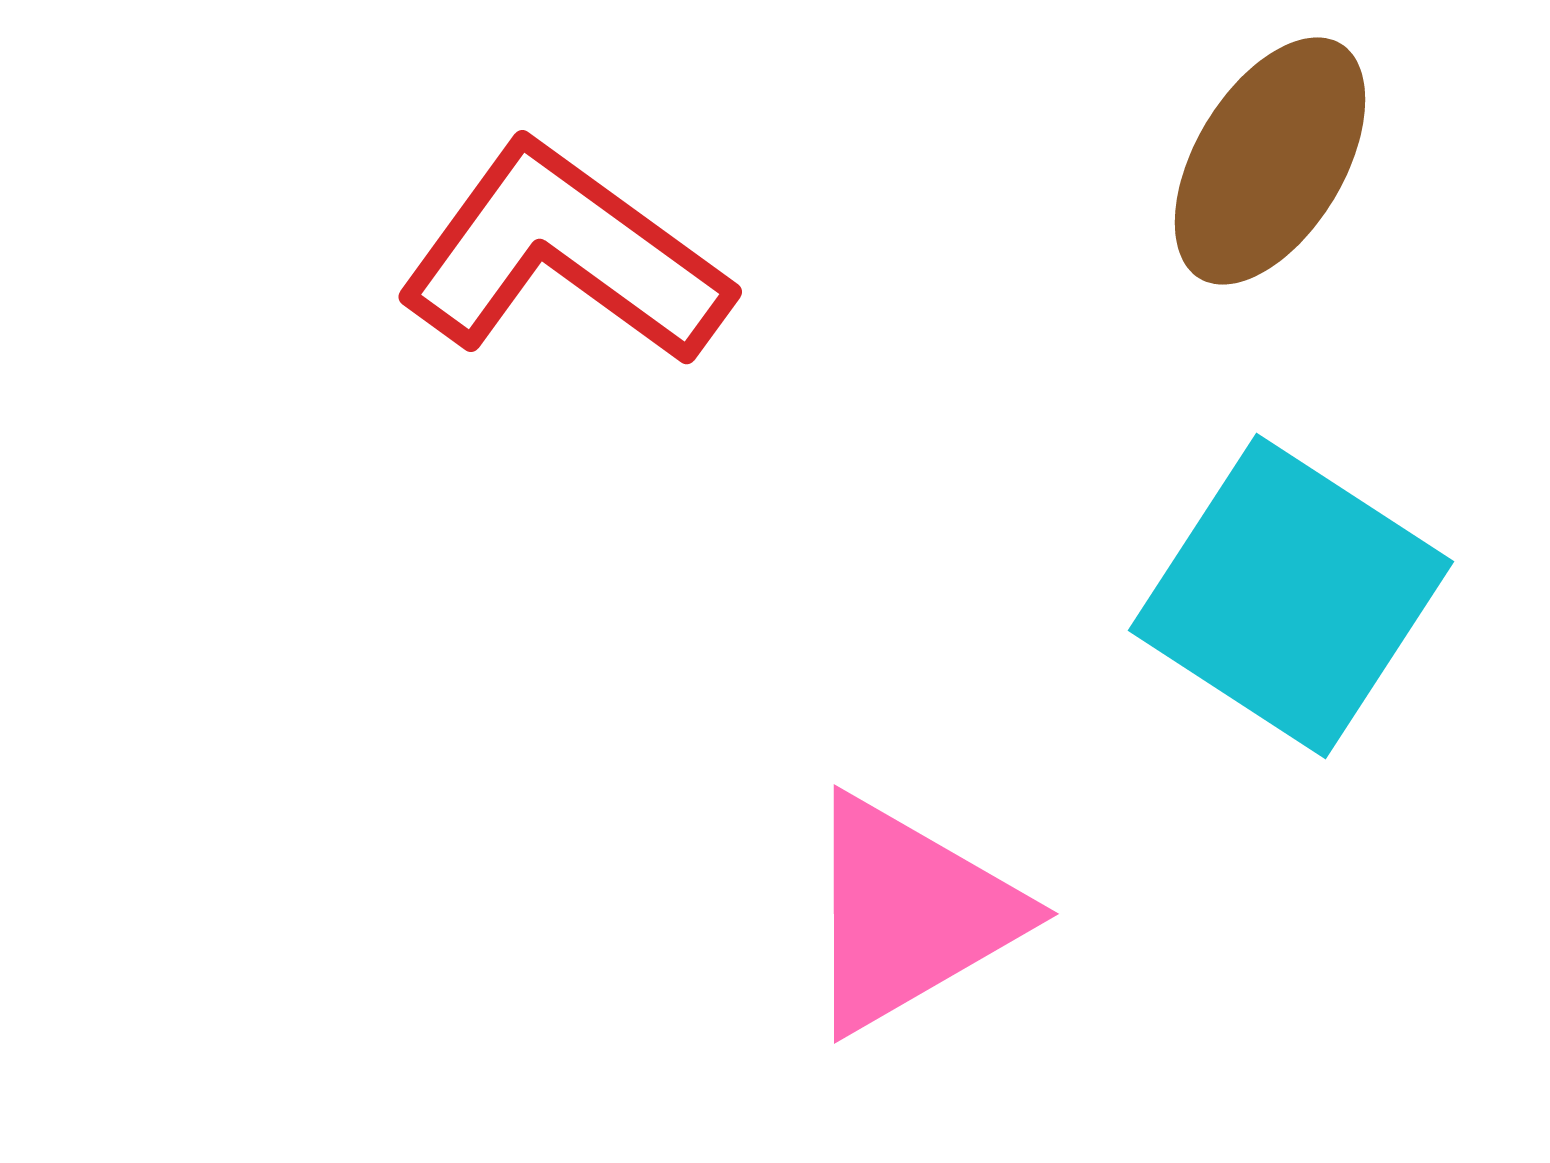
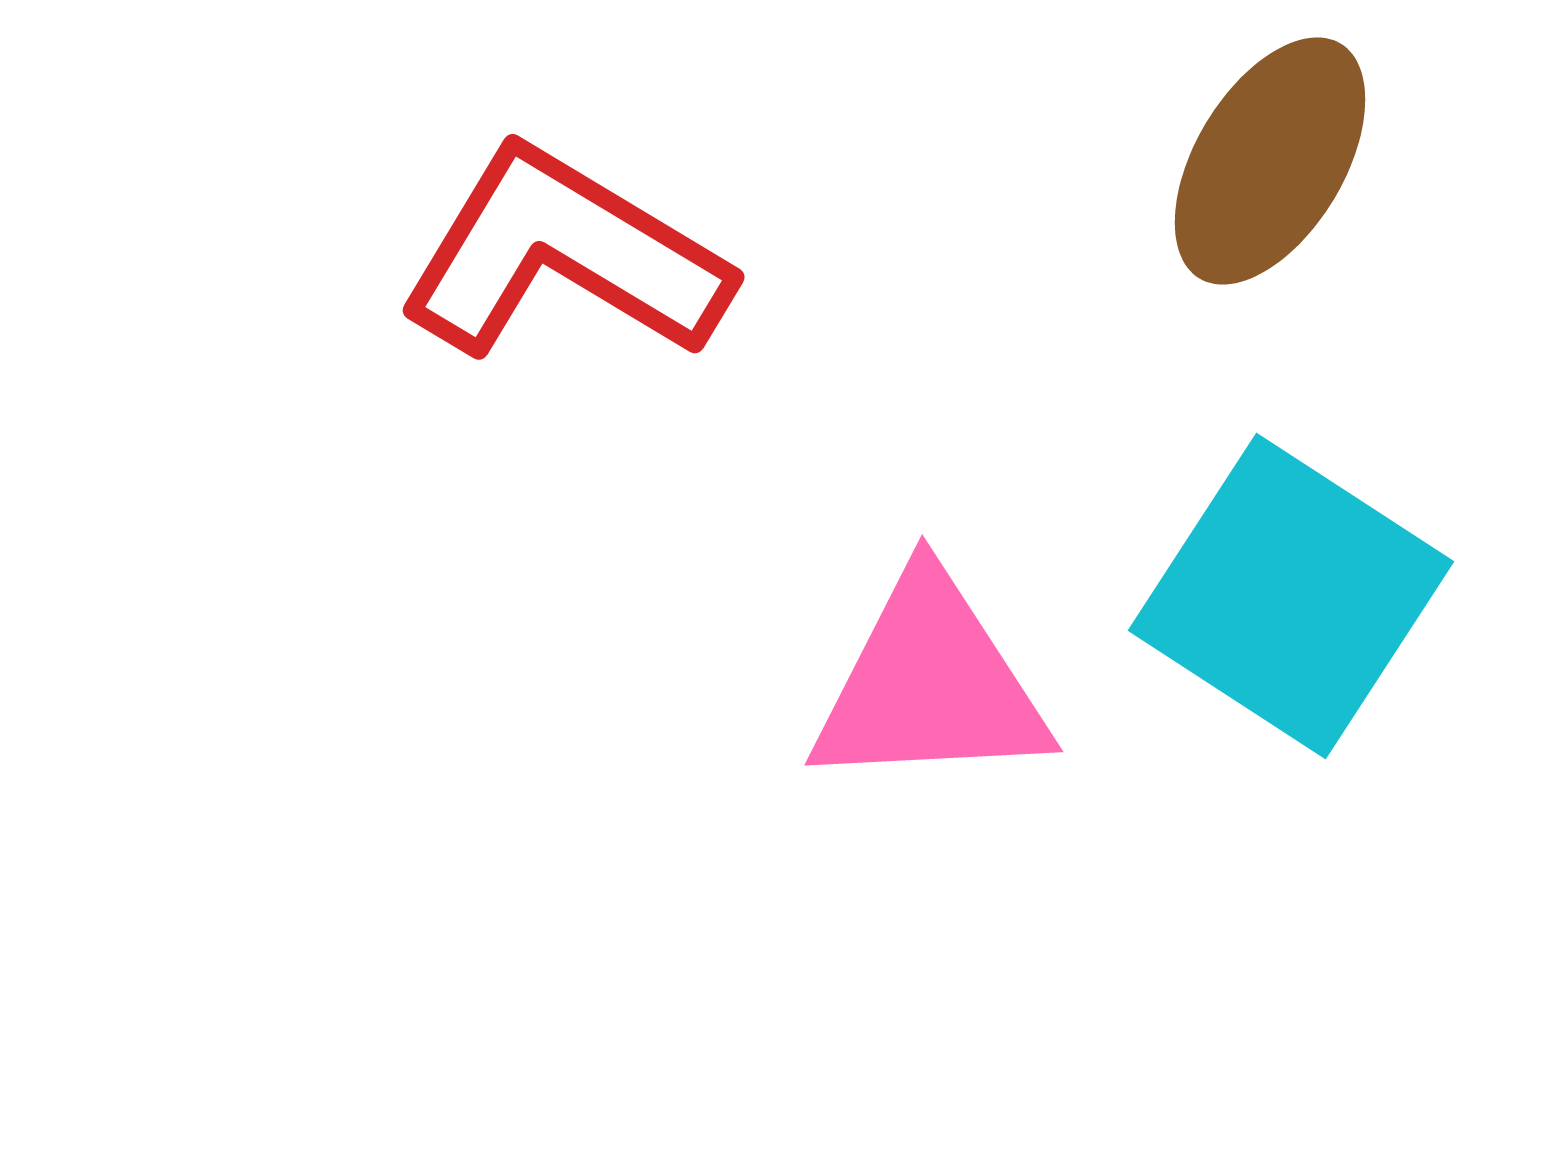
red L-shape: rotated 5 degrees counterclockwise
pink triangle: moved 21 px right, 230 px up; rotated 27 degrees clockwise
